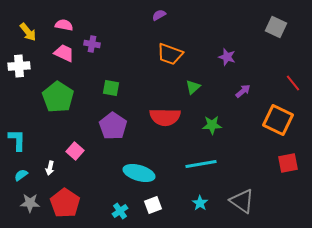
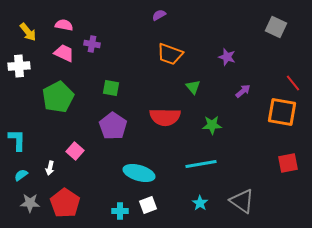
green triangle: rotated 28 degrees counterclockwise
green pentagon: rotated 12 degrees clockwise
orange square: moved 4 px right, 8 px up; rotated 16 degrees counterclockwise
white square: moved 5 px left
cyan cross: rotated 35 degrees clockwise
